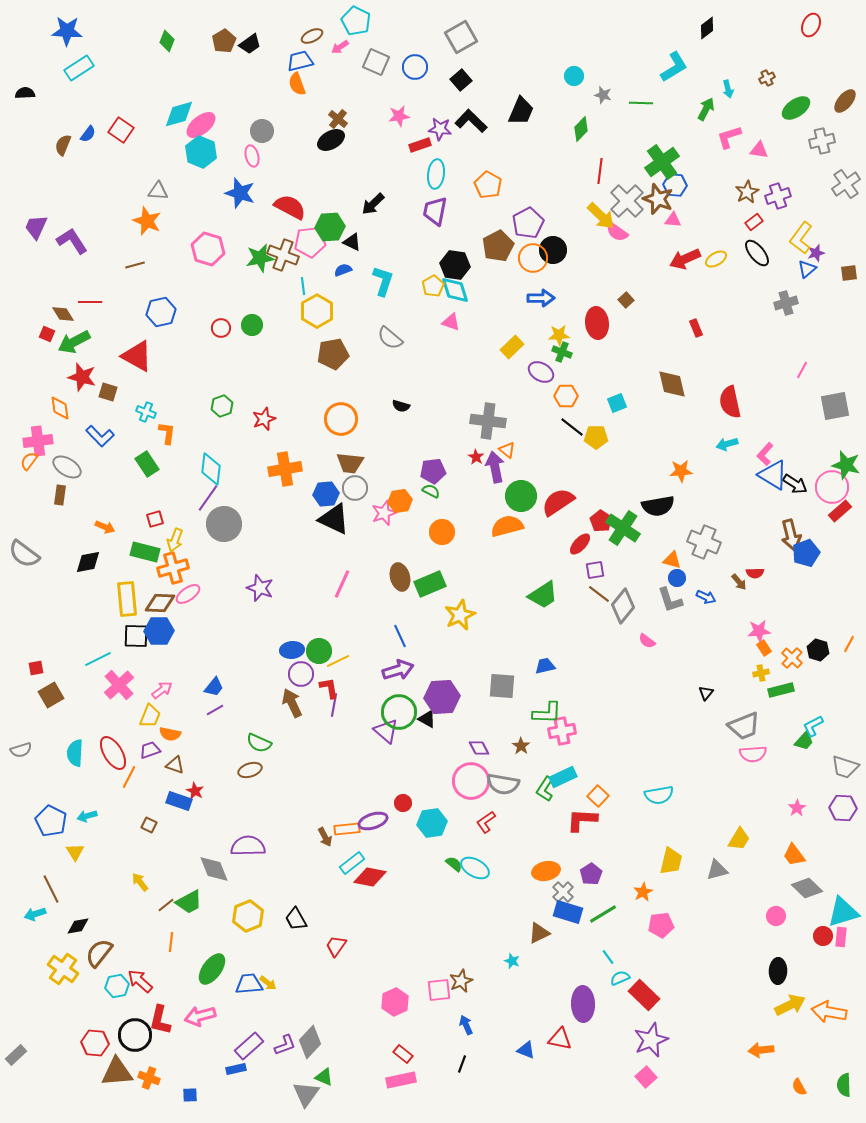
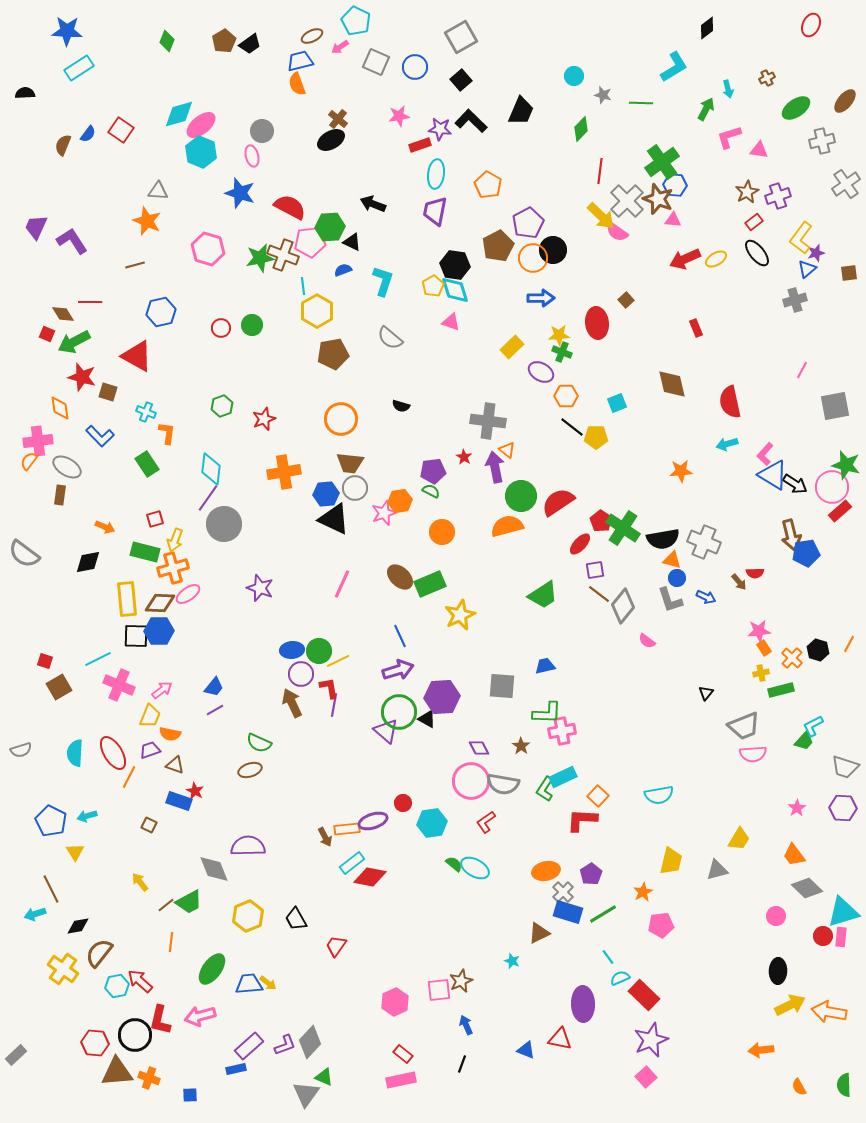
black arrow at (373, 204): rotated 65 degrees clockwise
gray cross at (786, 303): moved 9 px right, 3 px up
red star at (476, 457): moved 12 px left
orange cross at (285, 469): moved 1 px left, 3 px down
black semicircle at (658, 506): moved 5 px right, 33 px down
blue pentagon at (806, 553): rotated 12 degrees clockwise
brown ellipse at (400, 577): rotated 32 degrees counterclockwise
red square at (36, 668): moved 9 px right, 7 px up; rotated 28 degrees clockwise
pink cross at (119, 685): rotated 24 degrees counterclockwise
brown square at (51, 695): moved 8 px right, 8 px up
